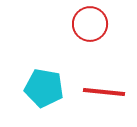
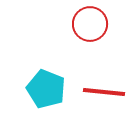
cyan pentagon: moved 2 px right, 1 px down; rotated 12 degrees clockwise
